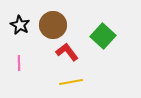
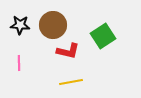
black star: rotated 24 degrees counterclockwise
green square: rotated 15 degrees clockwise
red L-shape: moved 1 px right, 1 px up; rotated 140 degrees clockwise
